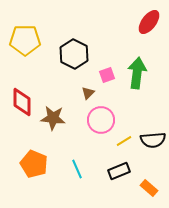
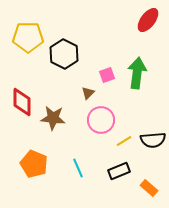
red ellipse: moved 1 px left, 2 px up
yellow pentagon: moved 3 px right, 3 px up
black hexagon: moved 10 px left
cyan line: moved 1 px right, 1 px up
